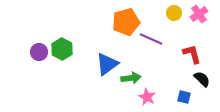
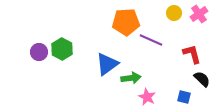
orange pentagon: rotated 12 degrees clockwise
purple line: moved 1 px down
